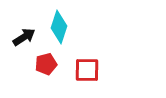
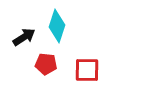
cyan diamond: moved 2 px left, 1 px up
red pentagon: rotated 20 degrees clockwise
